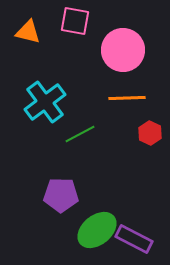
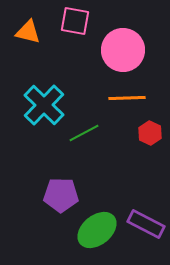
cyan cross: moved 1 px left, 3 px down; rotated 9 degrees counterclockwise
green line: moved 4 px right, 1 px up
purple rectangle: moved 12 px right, 15 px up
